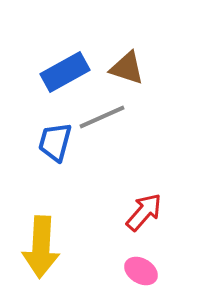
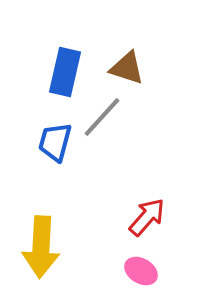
blue rectangle: rotated 48 degrees counterclockwise
gray line: rotated 24 degrees counterclockwise
red arrow: moved 3 px right, 5 px down
